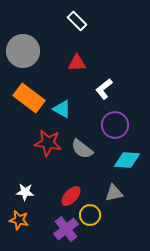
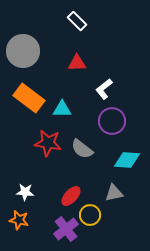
cyan triangle: rotated 30 degrees counterclockwise
purple circle: moved 3 px left, 4 px up
